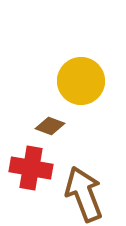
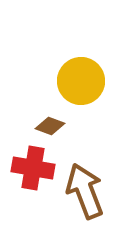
red cross: moved 2 px right
brown arrow: moved 1 px right, 3 px up
